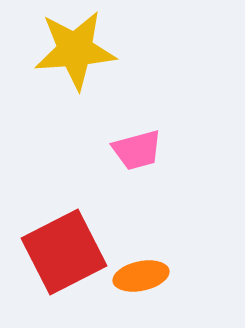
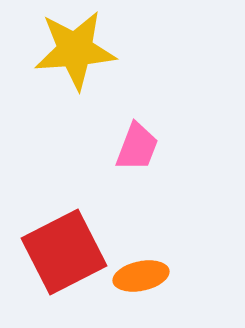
pink trapezoid: moved 3 px up; rotated 54 degrees counterclockwise
